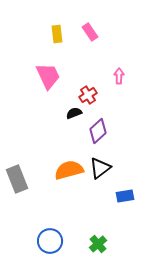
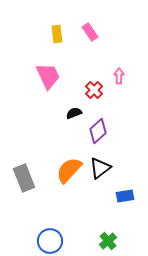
red cross: moved 6 px right, 5 px up; rotated 12 degrees counterclockwise
orange semicircle: rotated 32 degrees counterclockwise
gray rectangle: moved 7 px right, 1 px up
green cross: moved 10 px right, 3 px up
